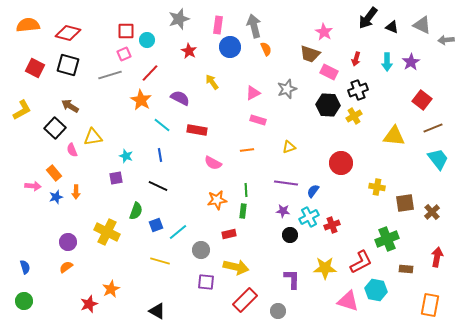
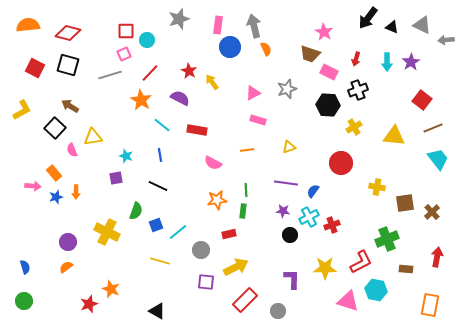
red star at (189, 51): moved 20 px down
yellow cross at (354, 116): moved 11 px down
yellow arrow at (236, 267): rotated 40 degrees counterclockwise
orange star at (111, 289): rotated 24 degrees counterclockwise
